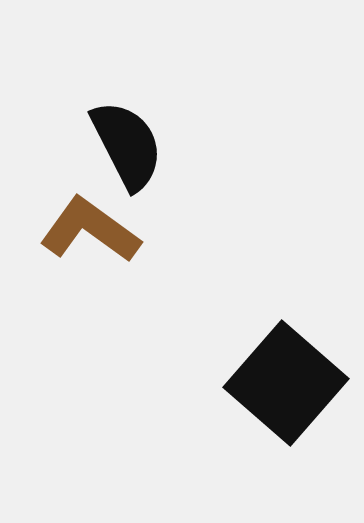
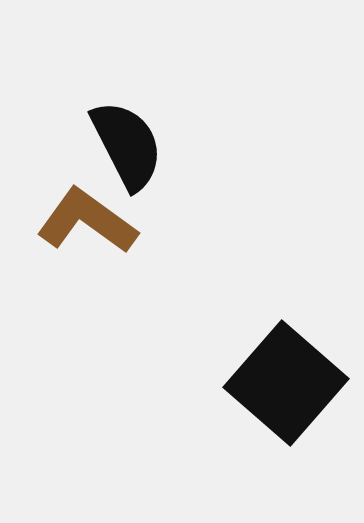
brown L-shape: moved 3 px left, 9 px up
